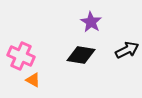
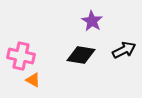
purple star: moved 1 px right, 1 px up
black arrow: moved 3 px left
pink cross: rotated 12 degrees counterclockwise
